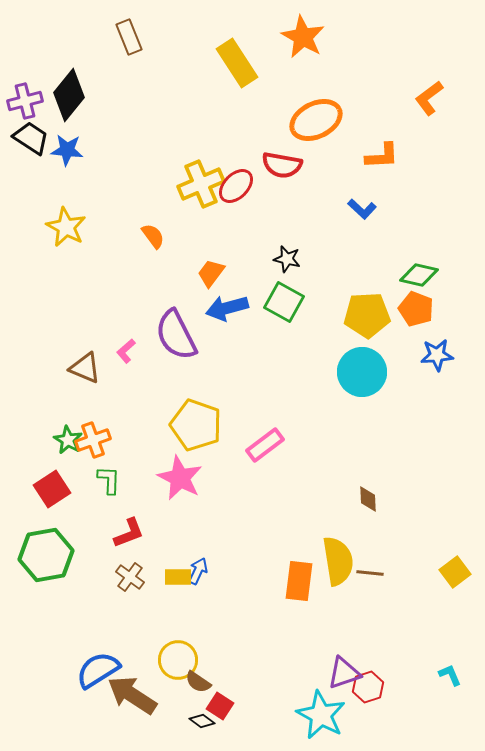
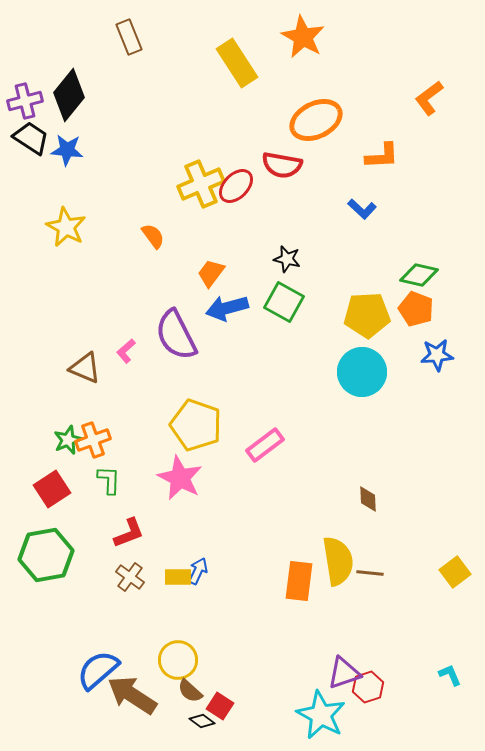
green star at (68, 440): rotated 20 degrees clockwise
blue semicircle at (98, 670): rotated 9 degrees counterclockwise
brown semicircle at (198, 682): moved 8 px left, 9 px down; rotated 8 degrees clockwise
